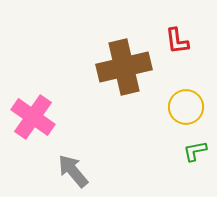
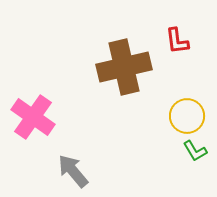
yellow circle: moved 1 px right, 9 px down
green L-shape: rotated 110 degrees counterclockwise
